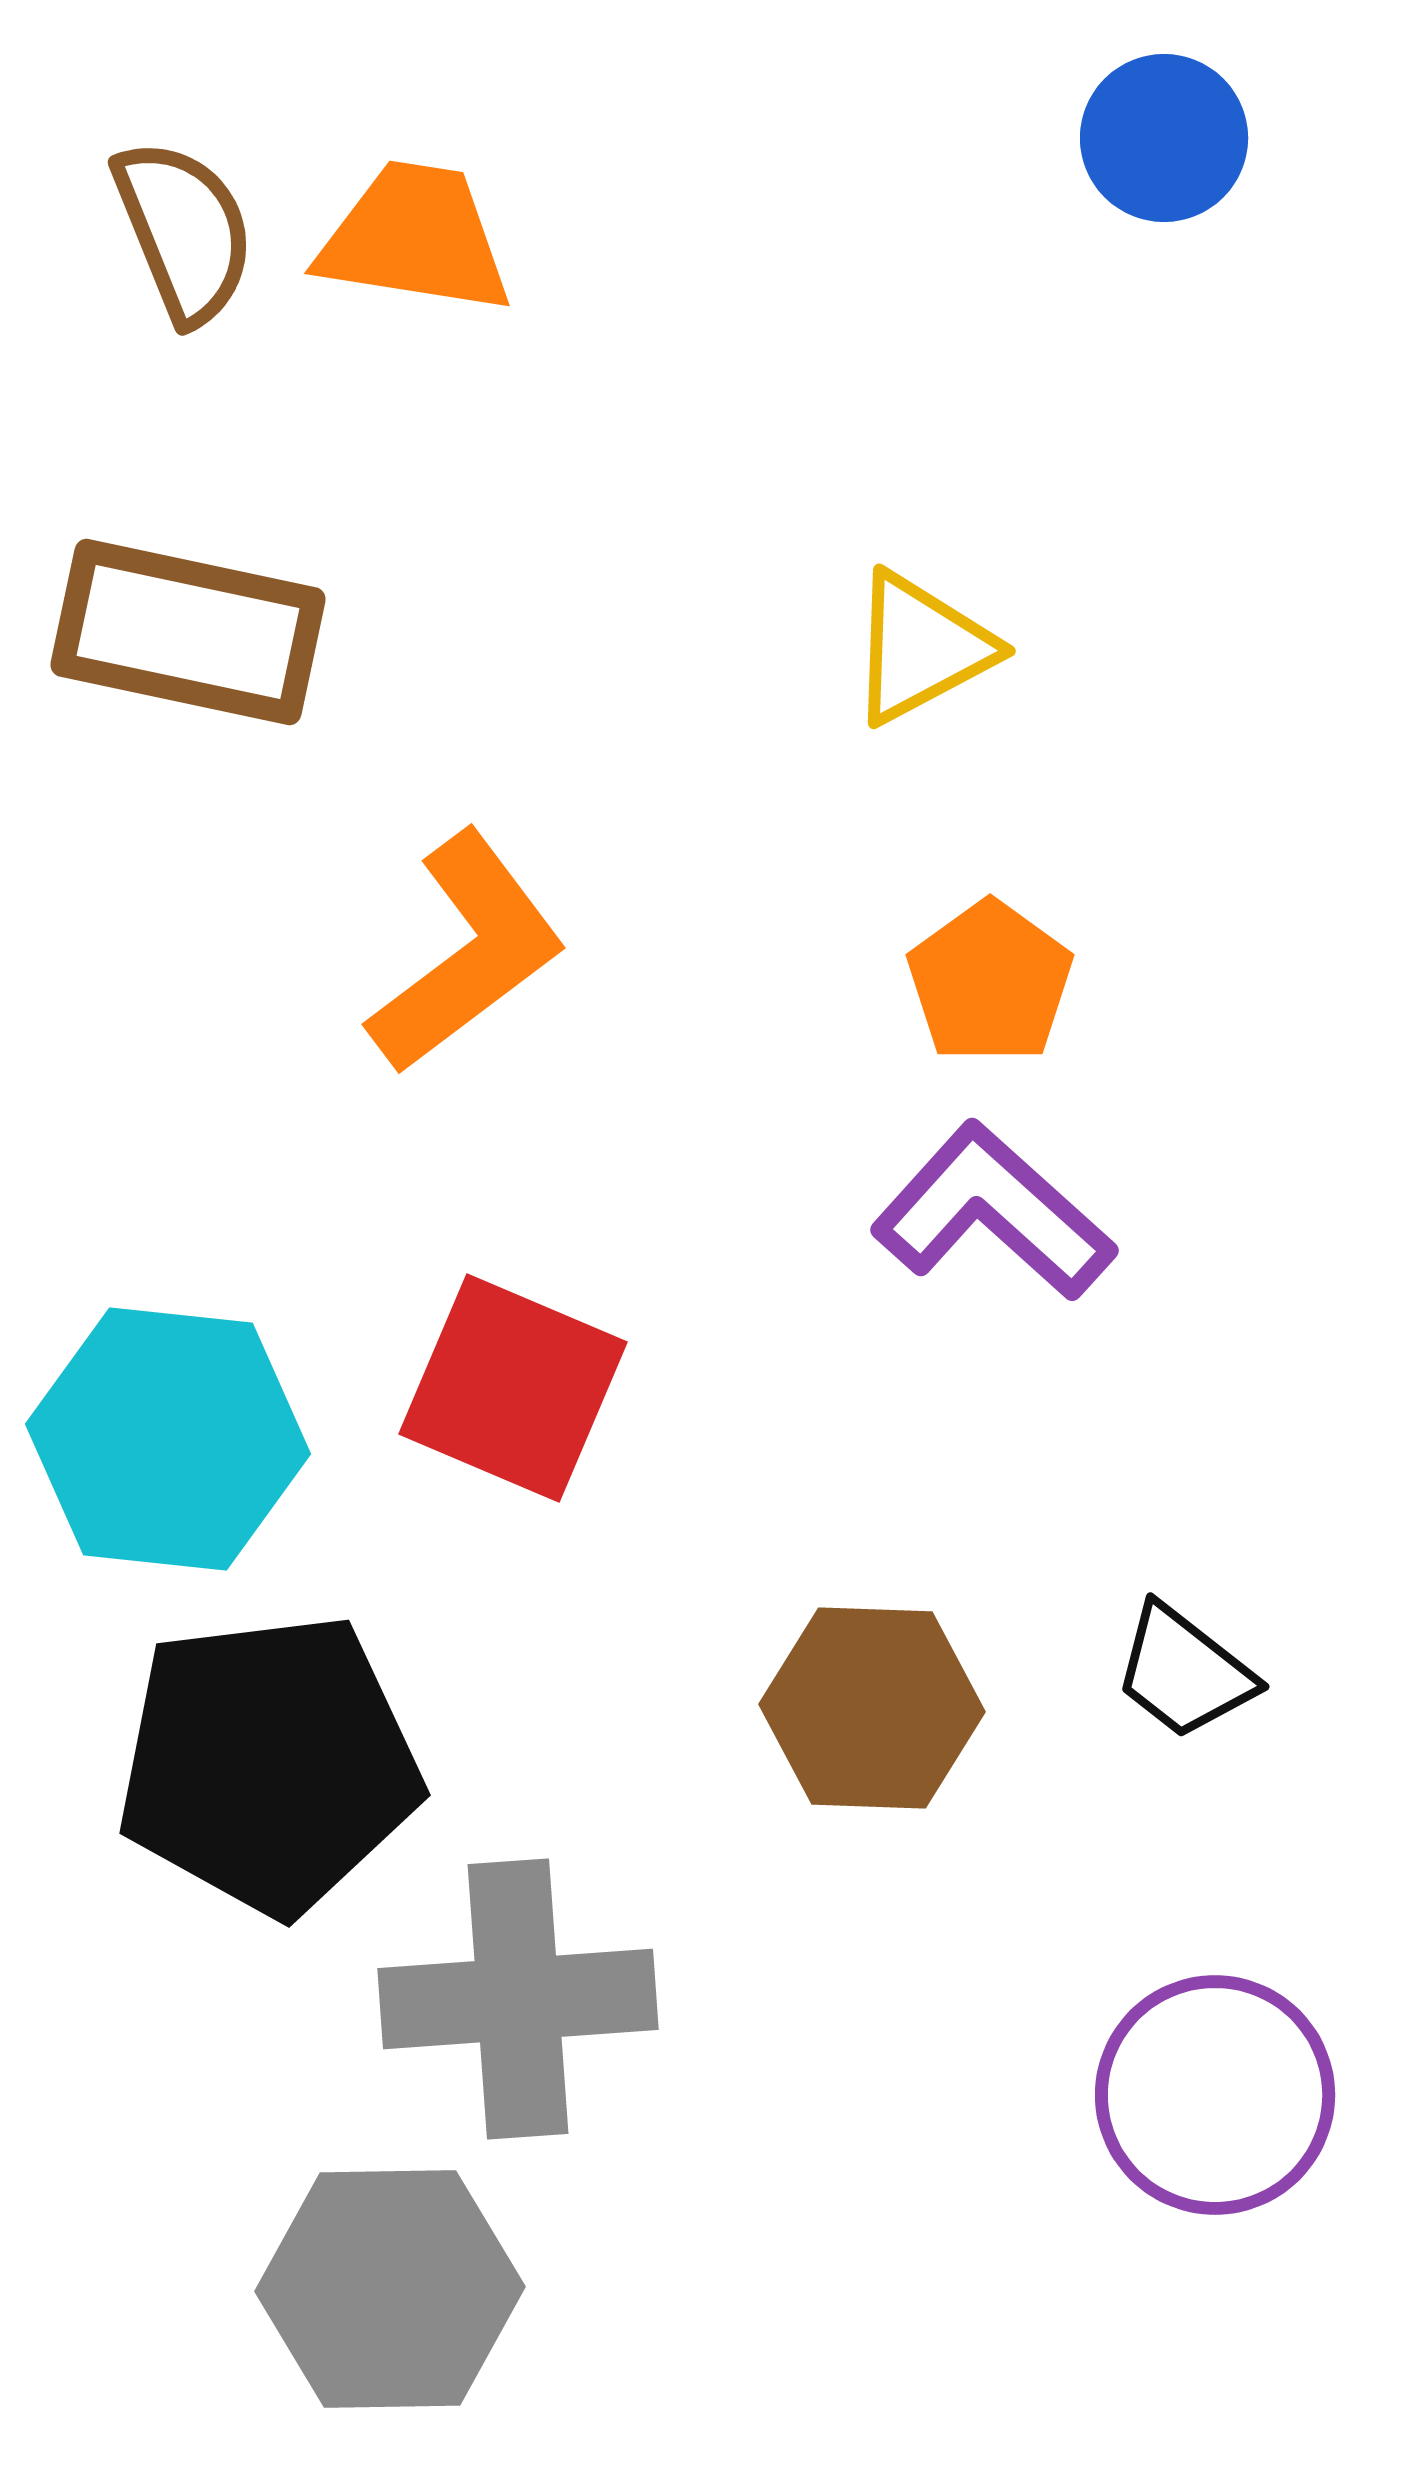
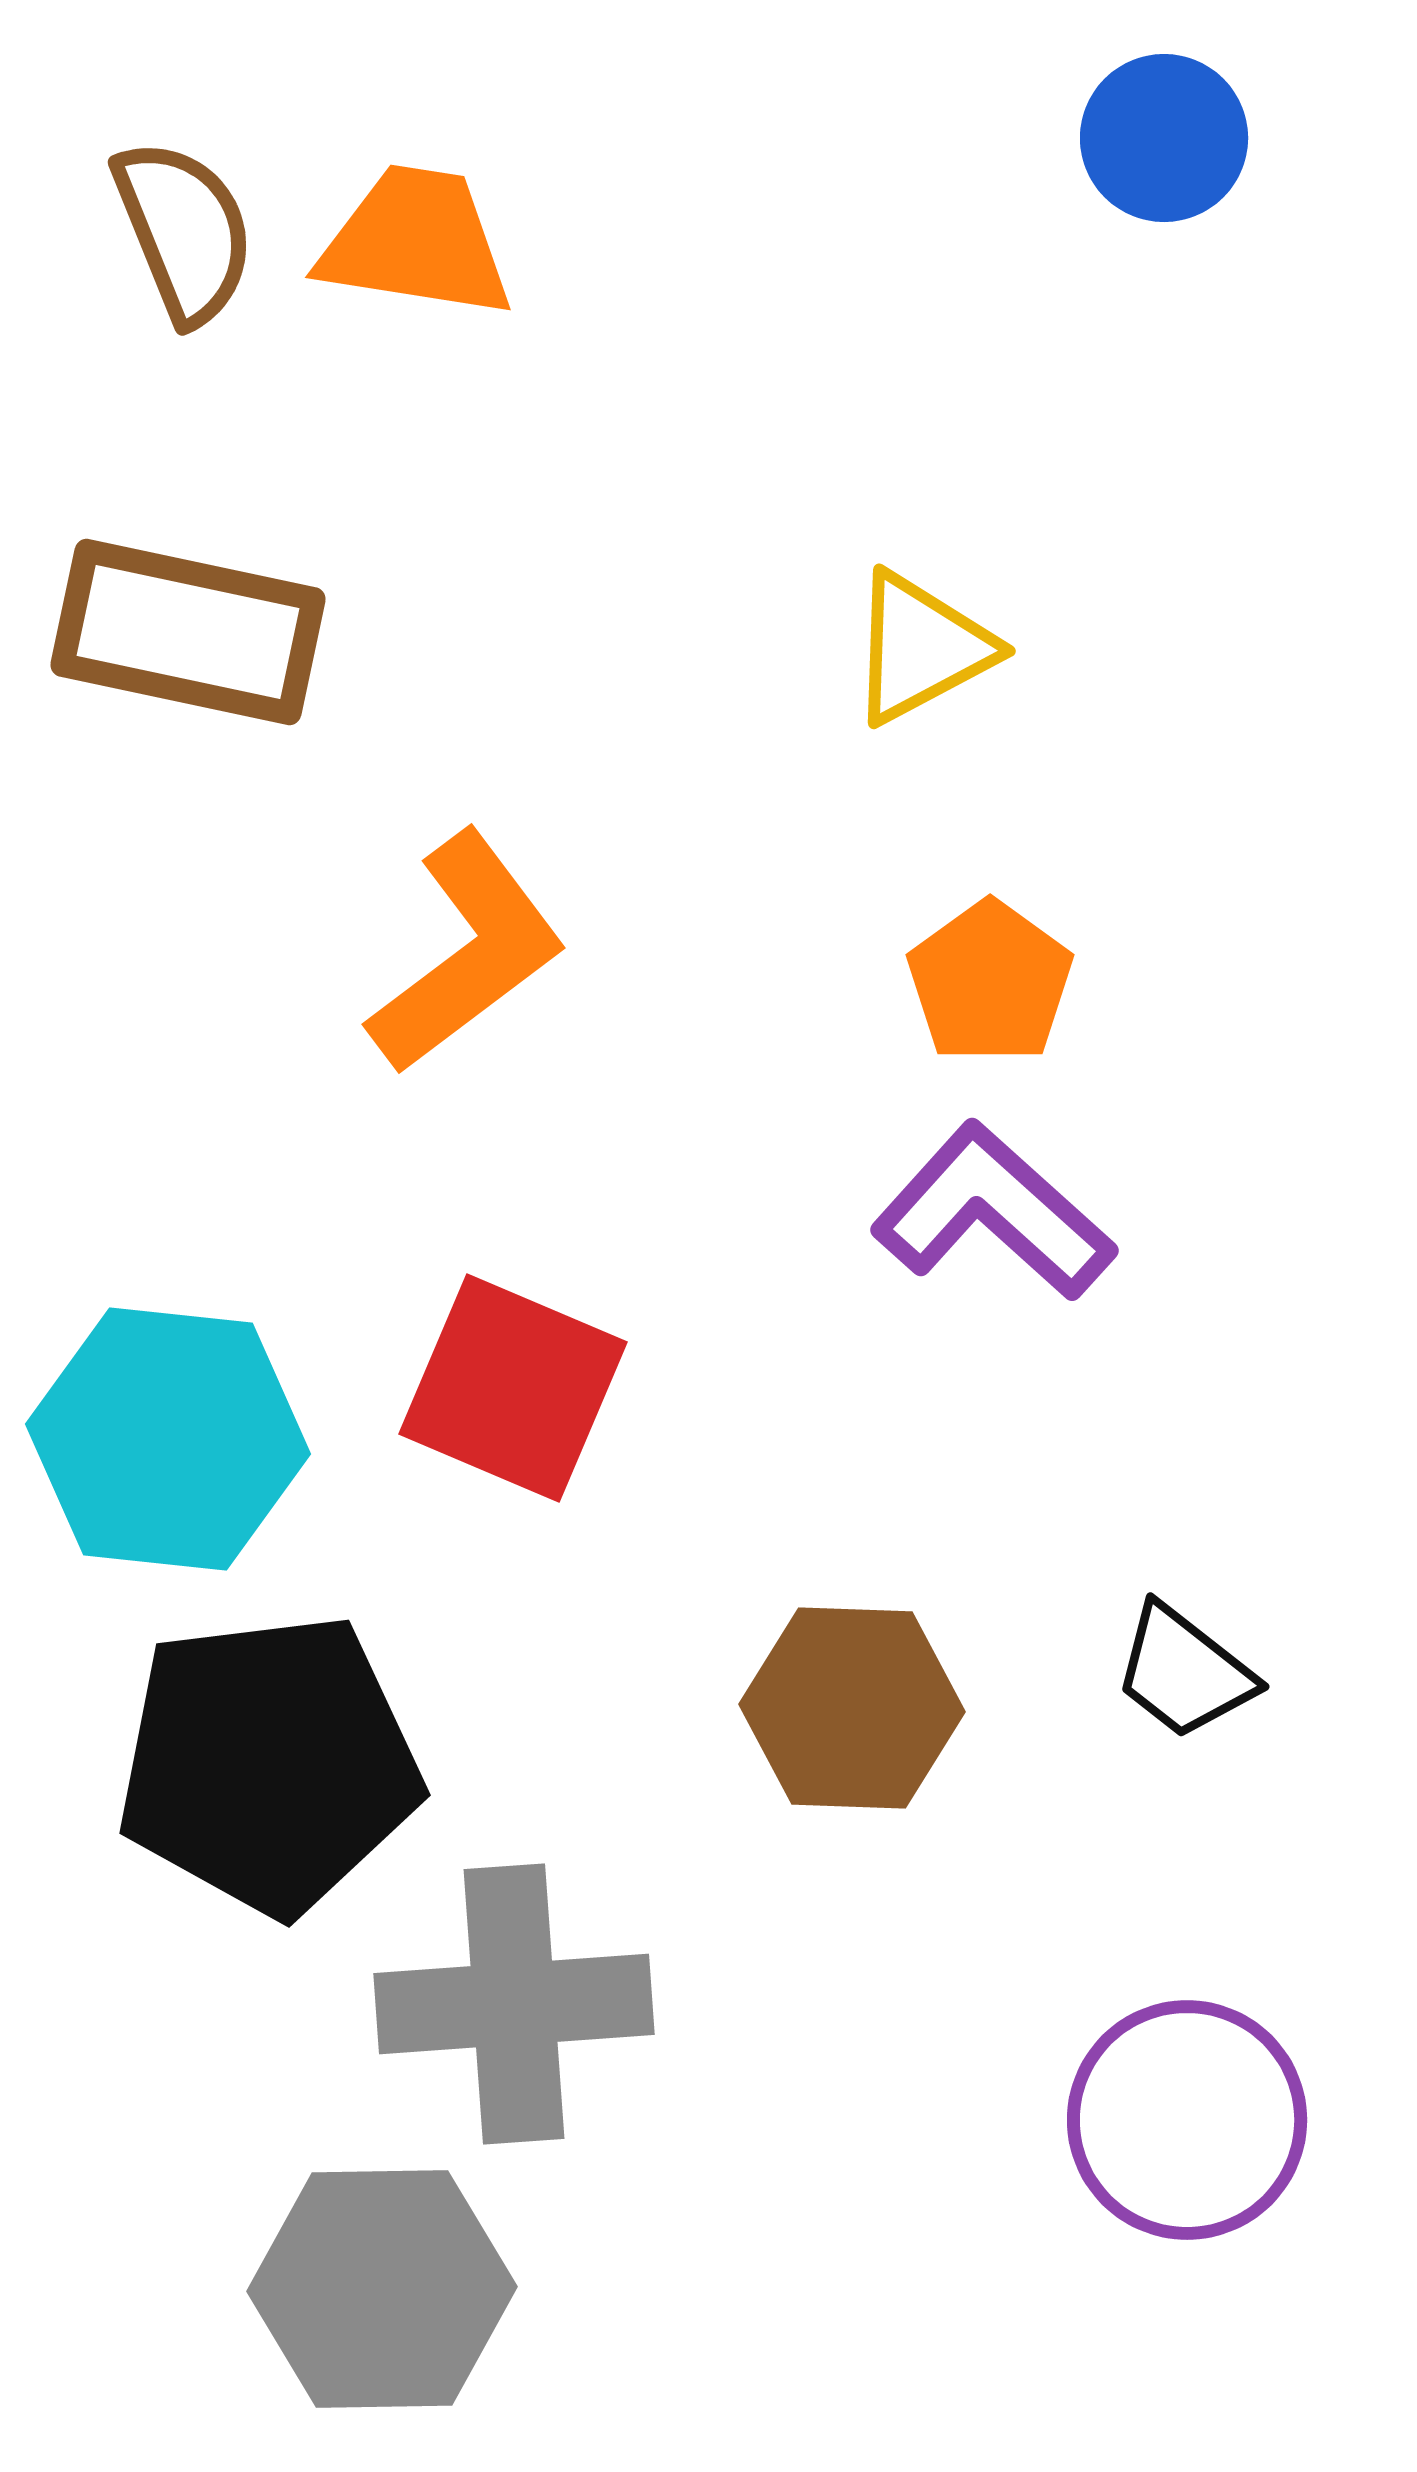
orange trapezoid: moved 1 px right, 4 px down
brown hexagon: moved 20 px left
gray cross: moved 4 px left, 5 px down
purple circle: moved 28 px left, 25 px down
gray hexagon: moved 8 px left
